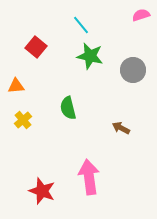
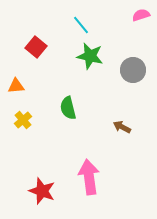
brown arrow: moved 1 px right, 1 px up
